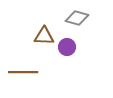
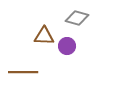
purple circle: moved 1 px up
